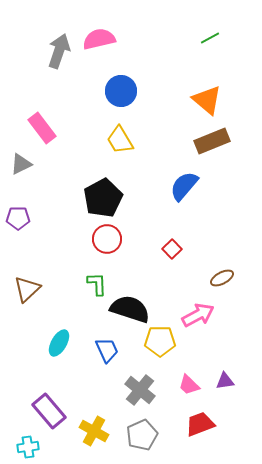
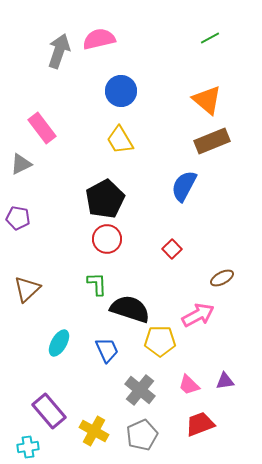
blue semicircle: rotated 12 degrees counterclockwise
black pentagon: moved 2 px right, 1 px down
purple pentagon: rotated 10 degrees clockwise
